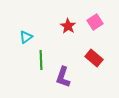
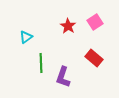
green line: moved 3 px down
